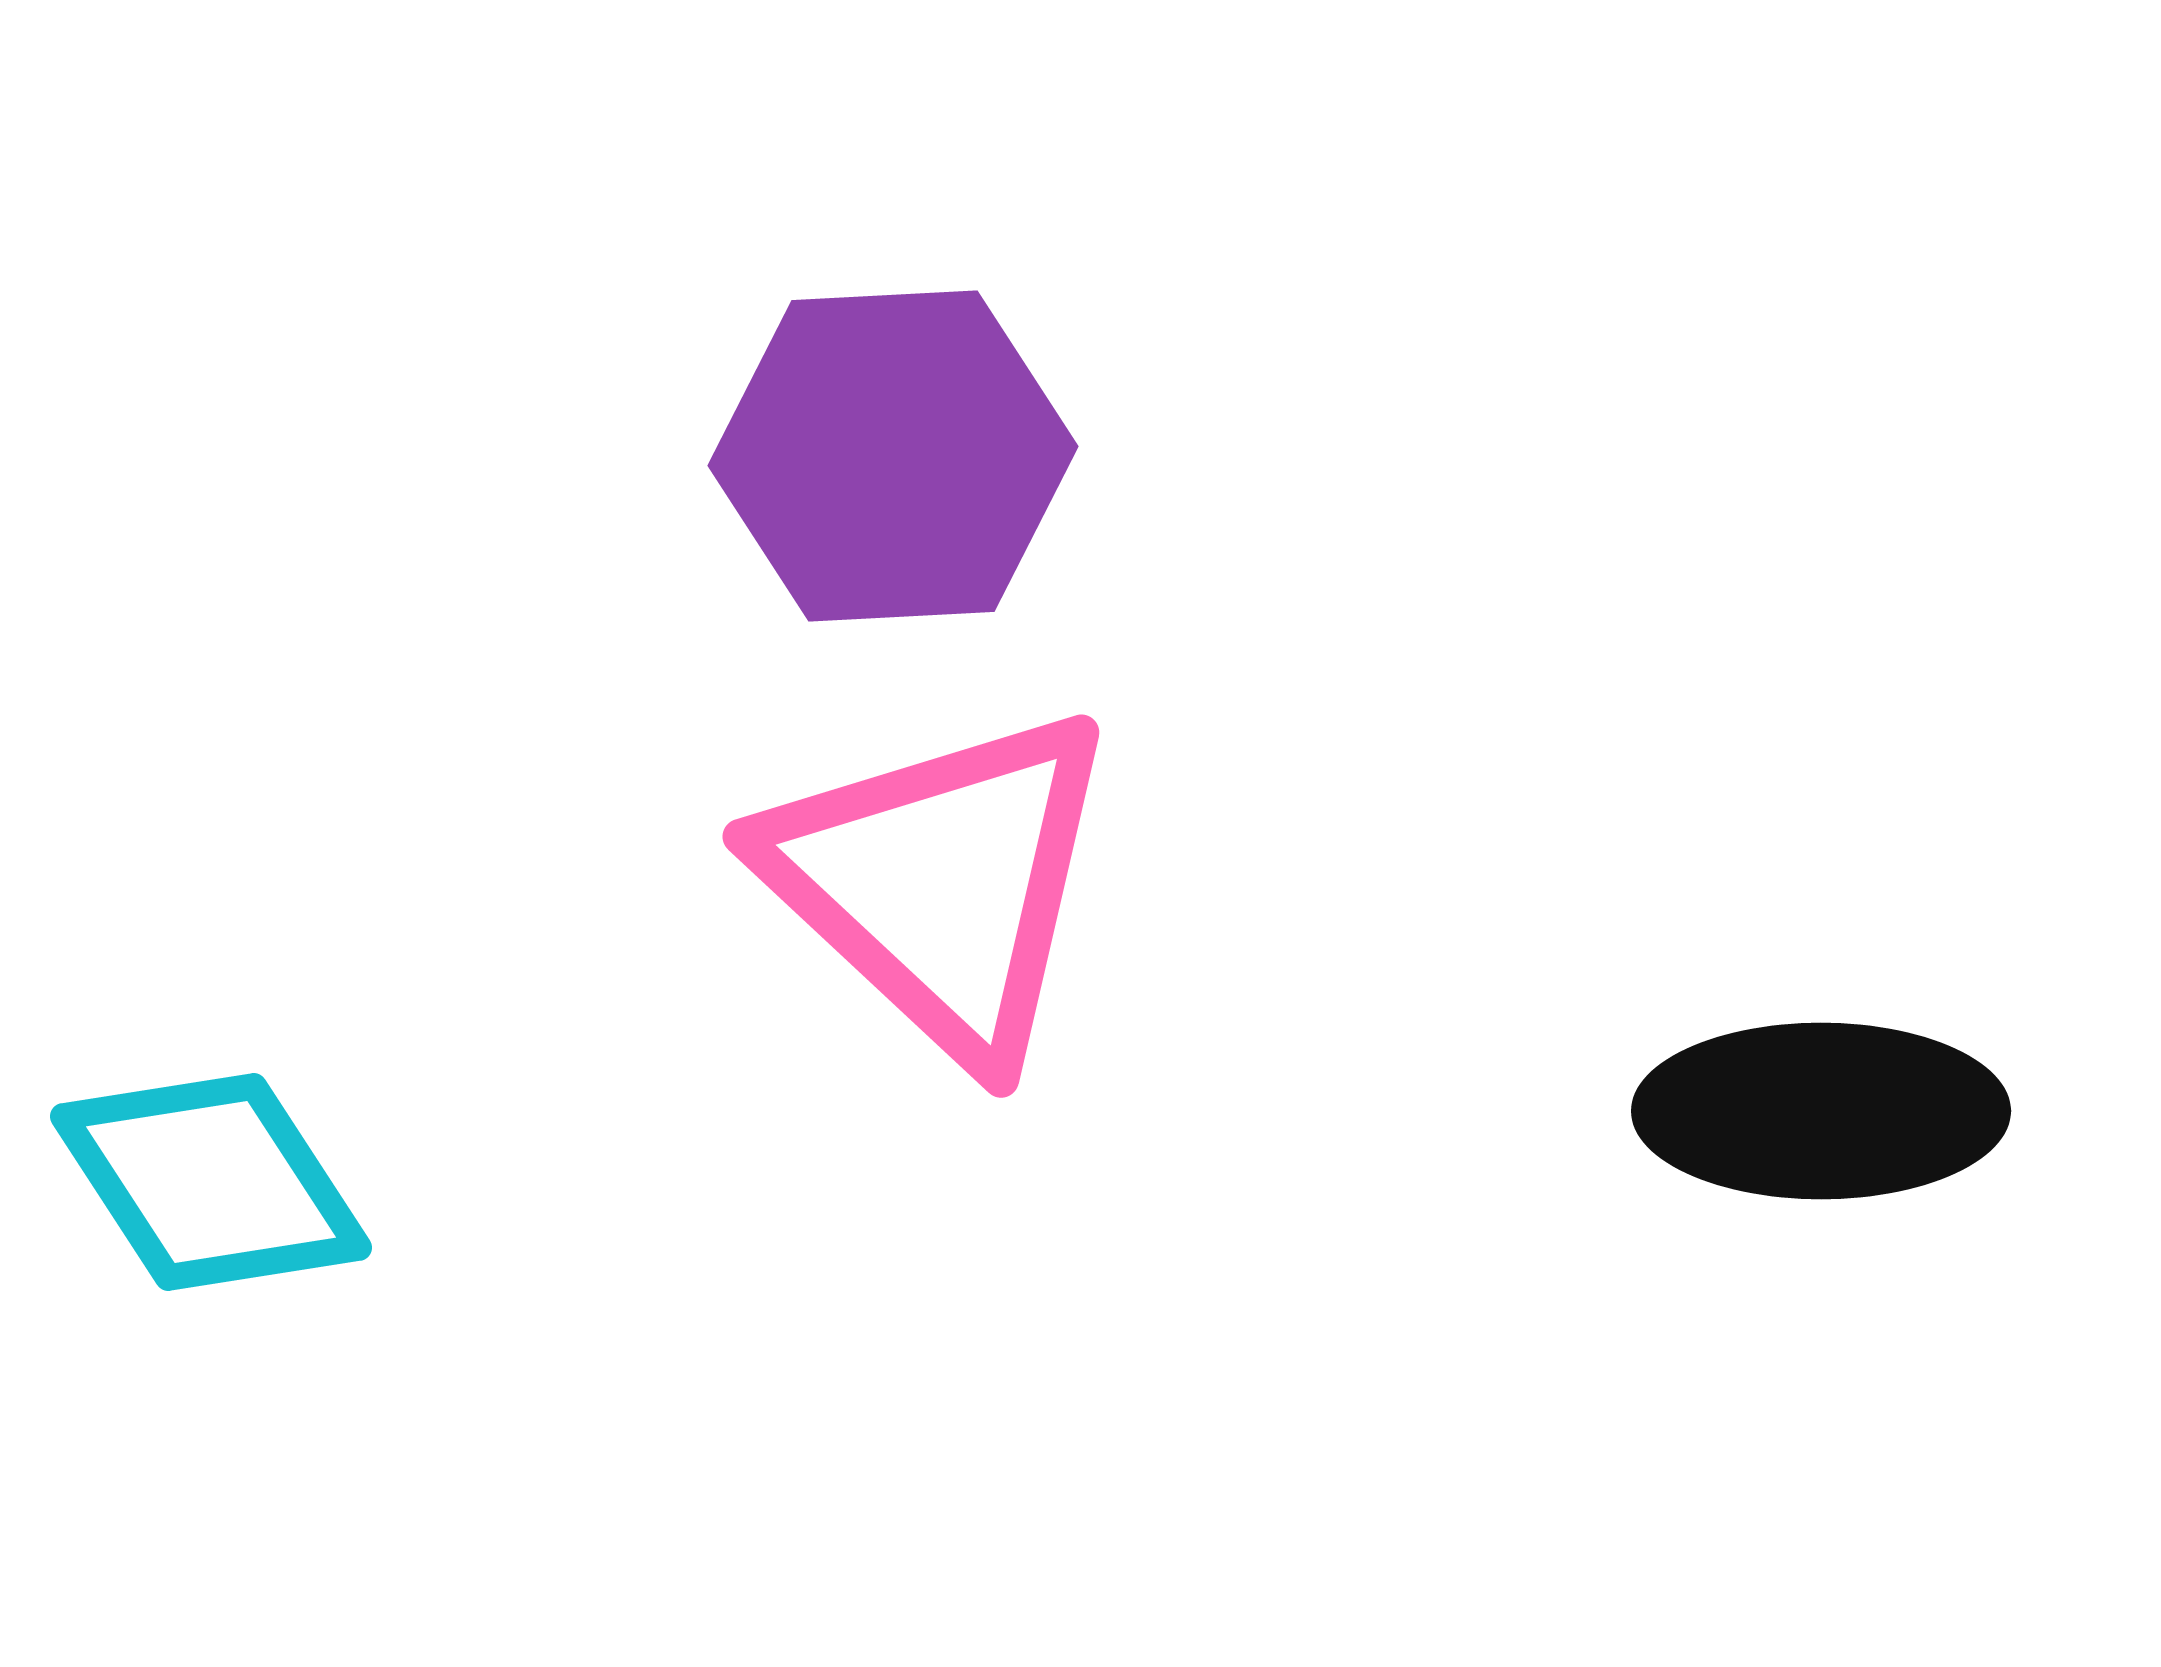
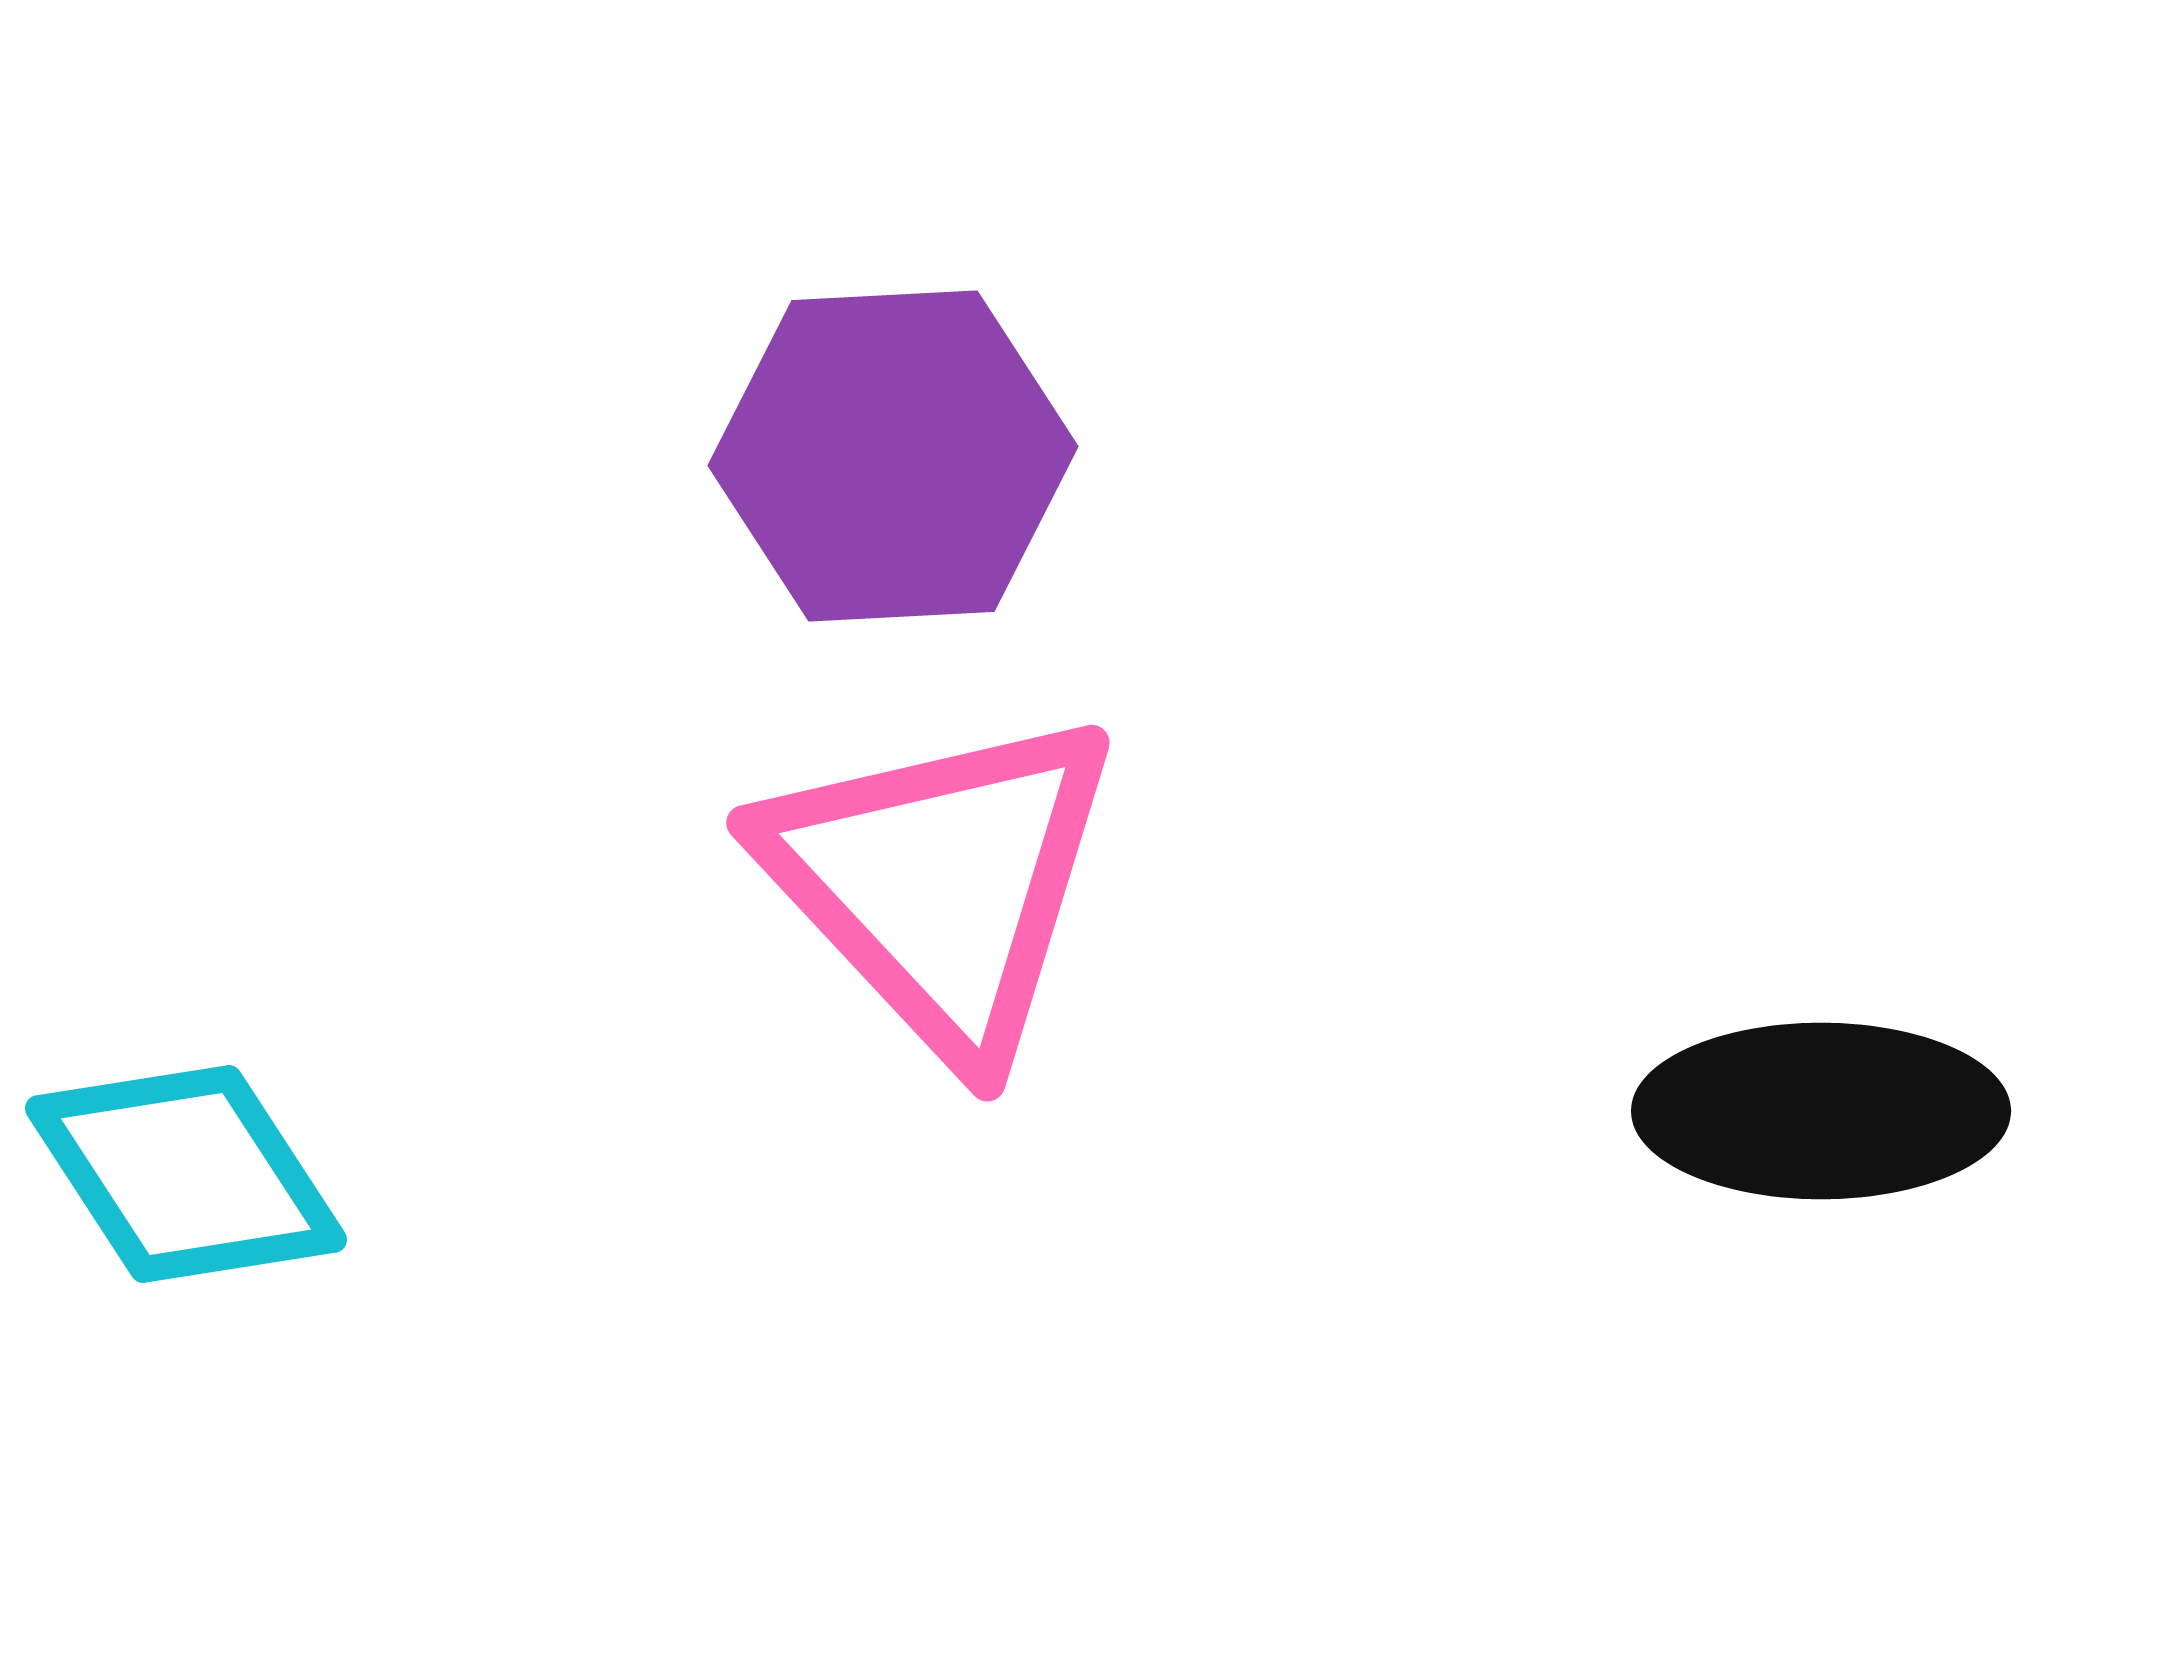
pink triangle: rotated 4 degrees clockwise
cyan diamond: moved 25 px left, 8 px up
